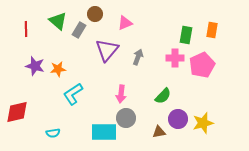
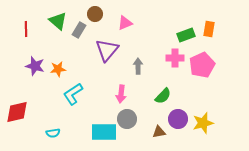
orange rectangle: moved 3 px left, 1 px up
green rectangle: rotated 60 degrees clockwise
gray arrow: moved 9 px down; rotated 21 degrees counterclockwise
gray circle: moved 1 px right, 1 px down
